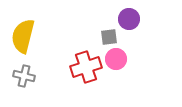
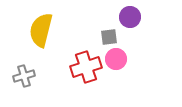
purple circle: moved 1 px right, 2 px up
yellow semicircle: moved 18 px right, 6 px up
gray cross: rotated 30 degrees counterclockwise
